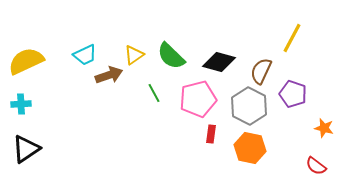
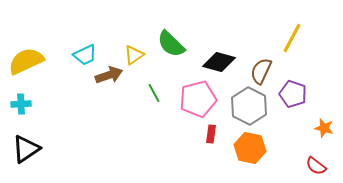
green semicircle: moved 12 px up
